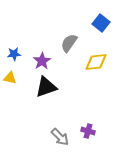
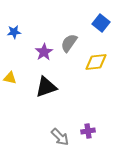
blue star: moved 22 px up
purple star: moved 2 px right, 9 px up
purple cross: rotated 24 degrees counterclockwise
